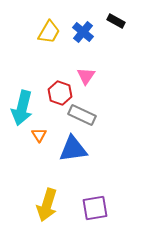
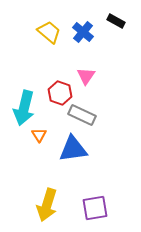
yellow trapezoid: rotated 80 degrees counterclockwise
cyan arrow: moved 2 px right
